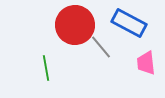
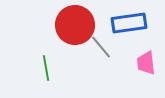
blue rectangle: rotated 36 degrees counterclockwise
